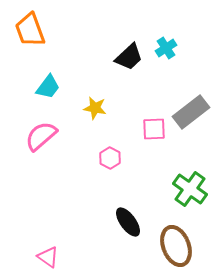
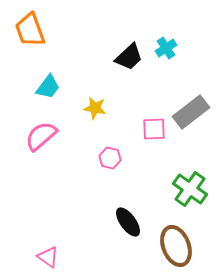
pink hexagon: rotated 15 degrees counterclockwise
